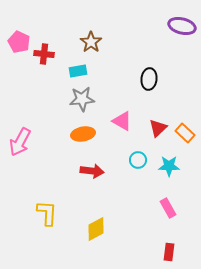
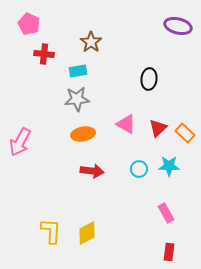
purple ellipse: moved 4 px left
pink pentagon: moved 10 px right, 18 px up
gray star: moved 5 px left
pink triangle: moved 4 px right, 3 px down
cyan circle: moved 1 px right, 9 px down
pink rectangle: moved 2 px left, 5 px down
yellow L-shape: moved 4 px right, 18 px down
yellow diamond: moved 9 px left, 4 px down
